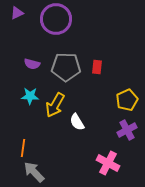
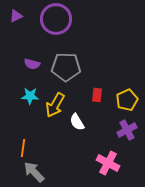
purple triangle: moved 1 px left, 3 px down
red rectangle: moved 28 px down
